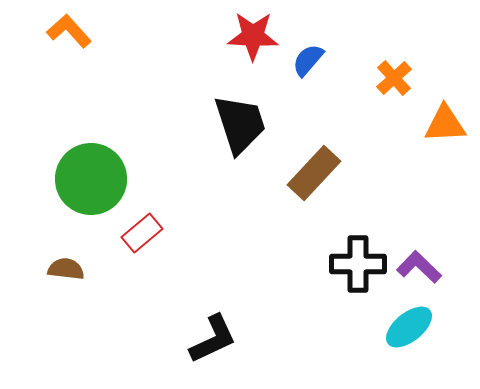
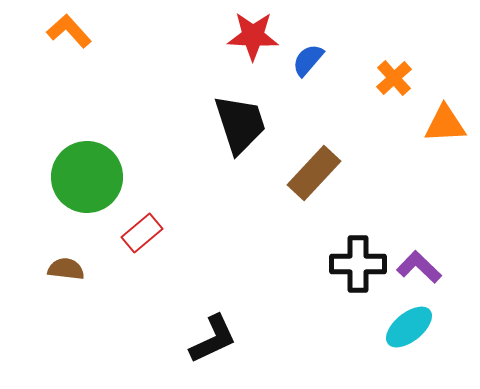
green circle: moved 4 px left, 2 px up
